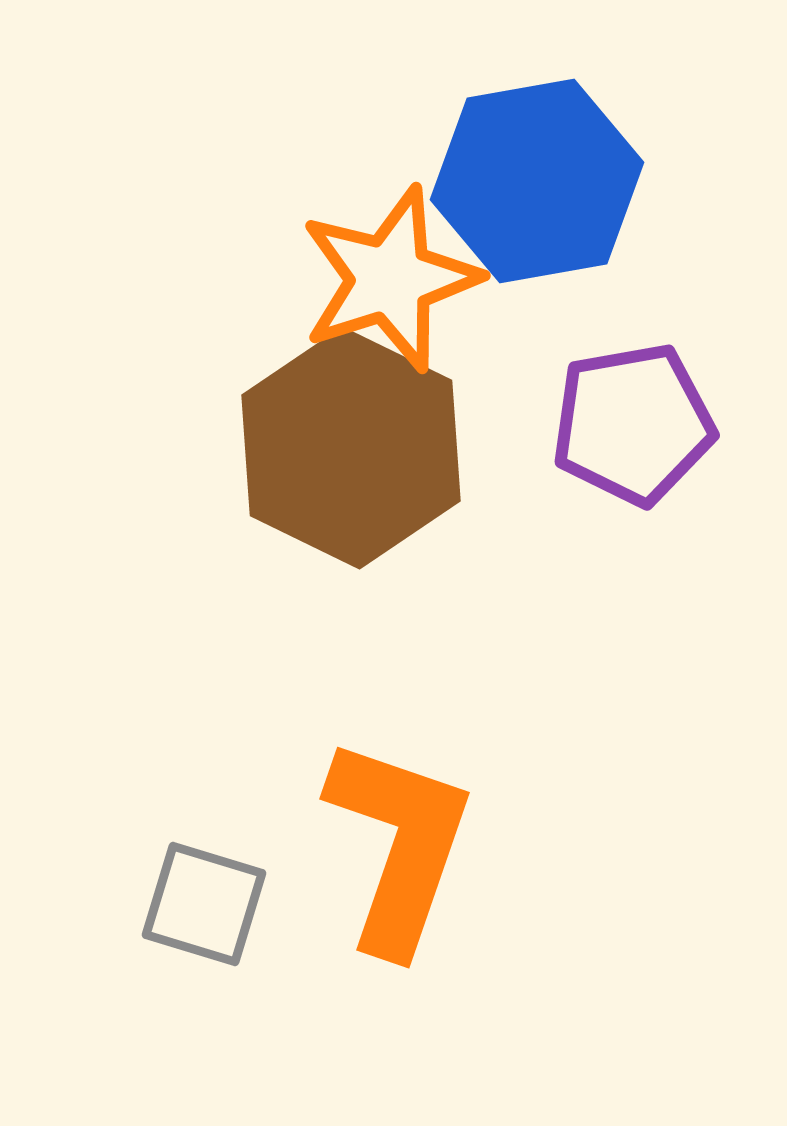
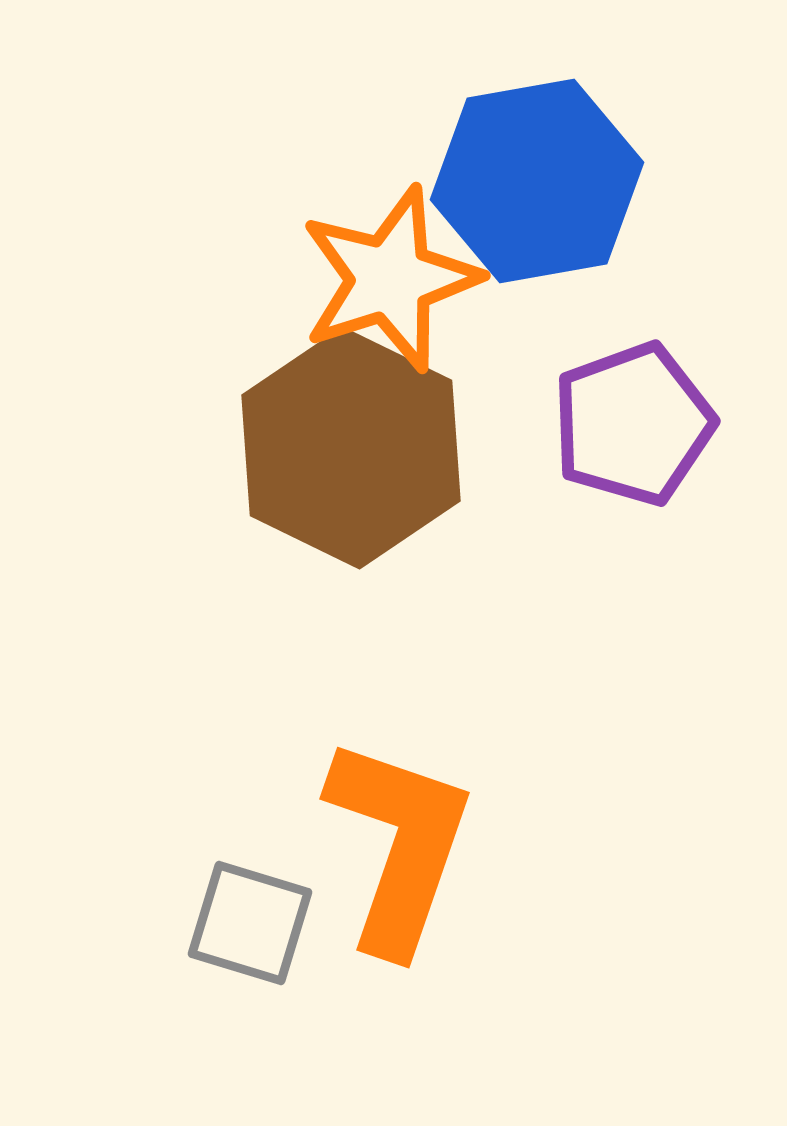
purple pentagon: rotated 10 degrees counterclockwise
gray square: moved 46 px right, 19 px down
